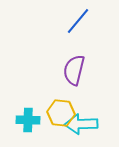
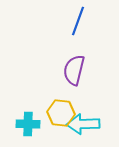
blue line: rotated 20 degrees counterclockwise
cyan cross: moved 4 px down
cyan arrow: moved 2 px right
